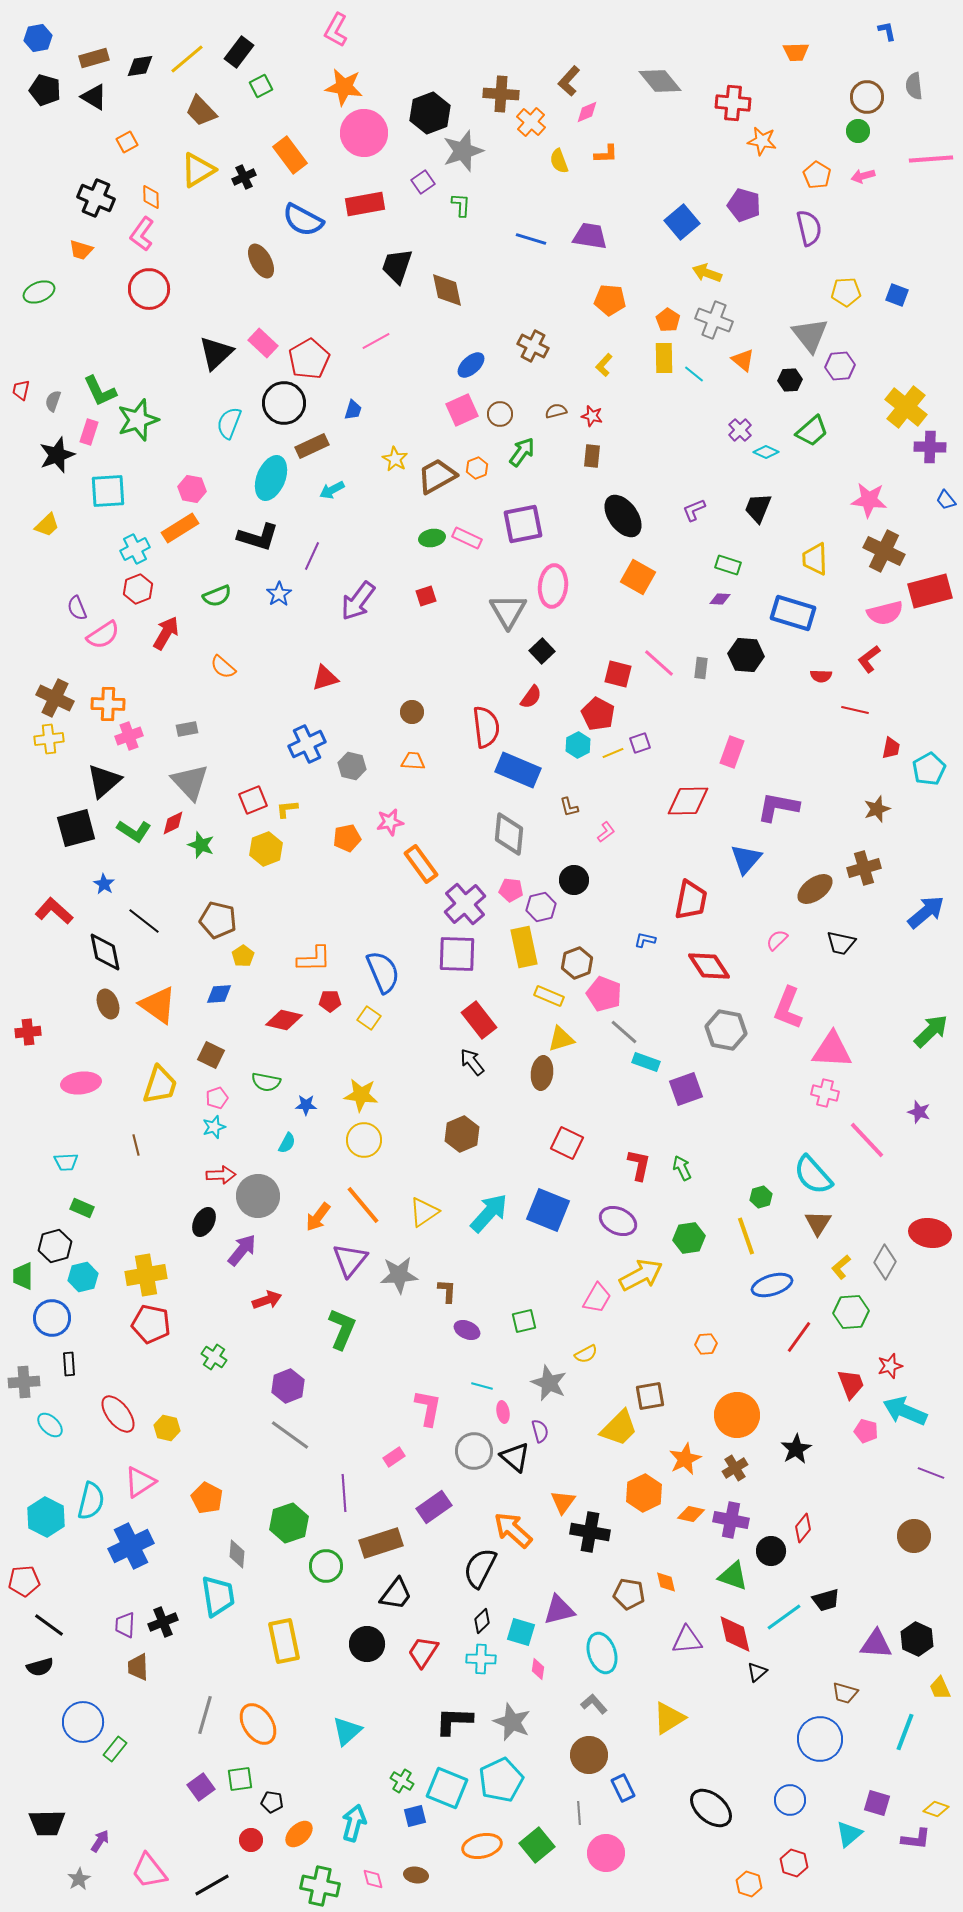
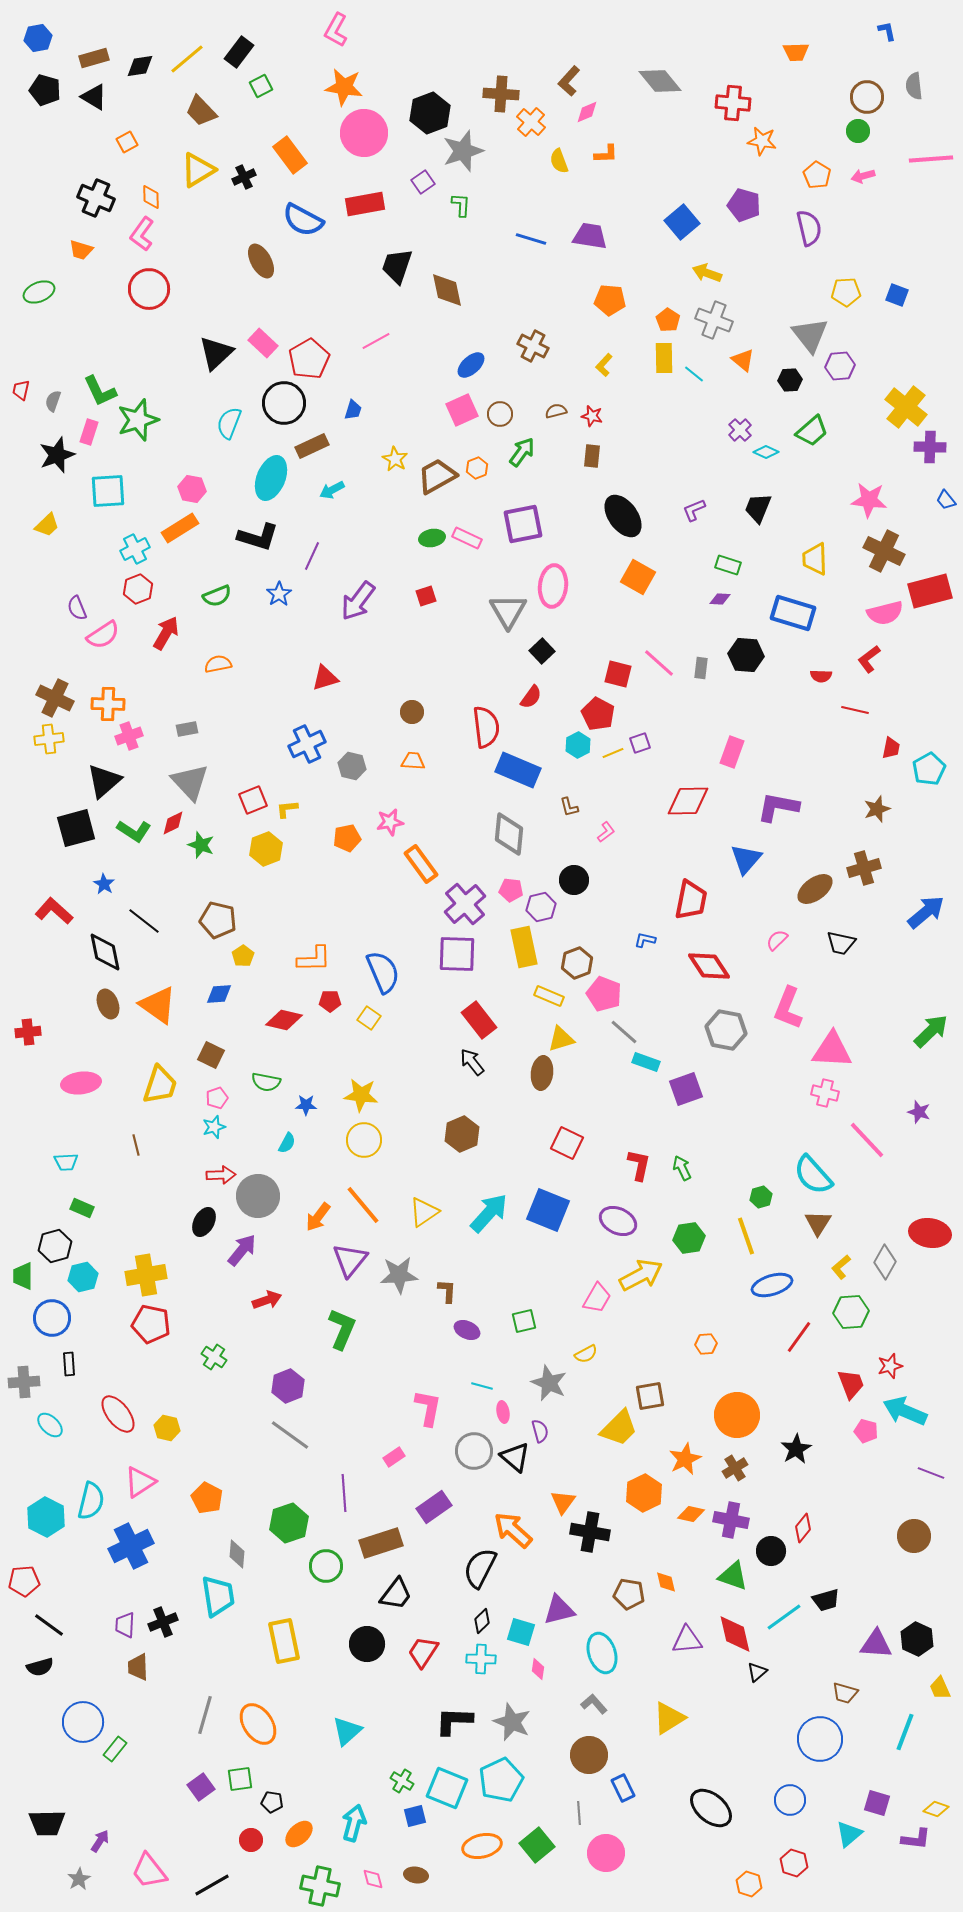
orange semicircle at (223, 667): moved 5 px left, 3 px up; rotated 128 degrees clockwise
